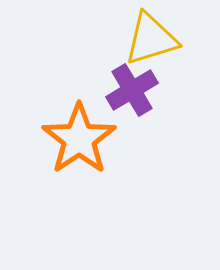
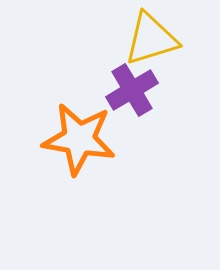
orange star: rotated 28 degrees counterclockwise
